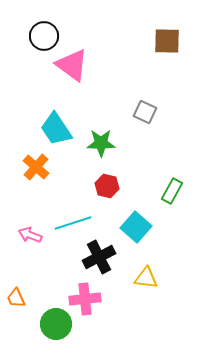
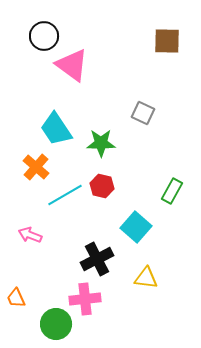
gray square: moved 2 px left, 1 px down
red hexagon: moved 5 px left
cyan line: moved 8 px left, 28 px up; rotated 12 degrees counterclockwise
black cross: moved 2 px left, 2 px down
